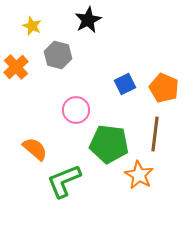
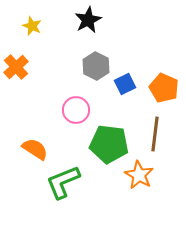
gray hexagon: moved 38 px right, 11 px down; rotated 12 degrees clockwise
orange semicircle: rotated 8 degrees counterclockwise
green L-shape: moved 1 px left, 1 px down
